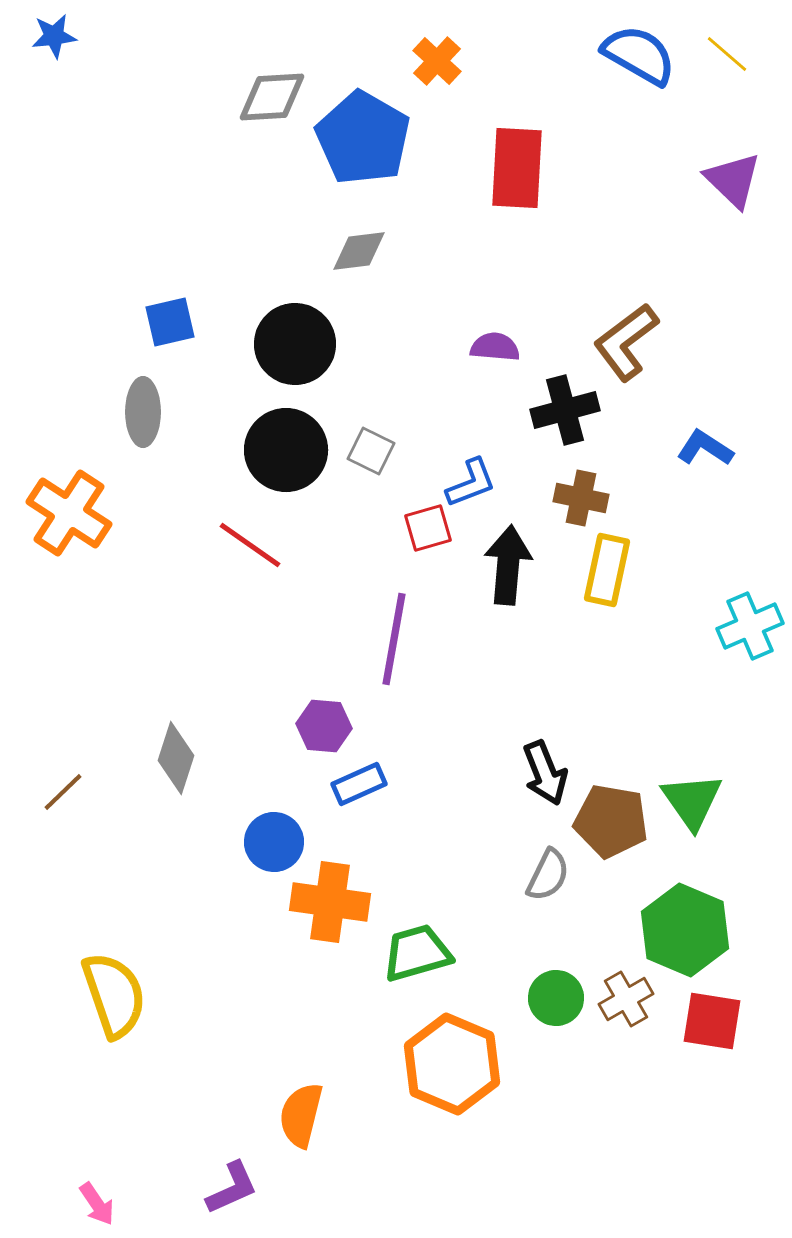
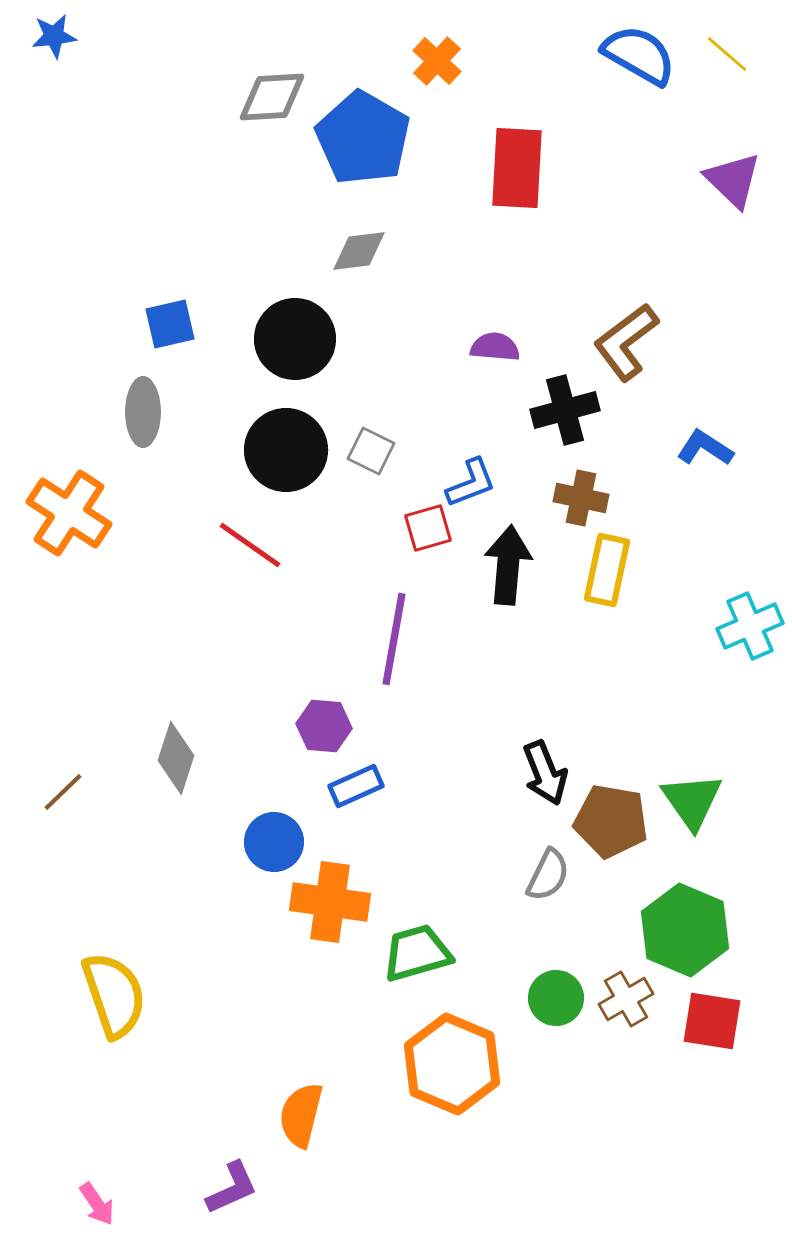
blue square at (170, 322): moved 2 px down
black circle at (295, 344): moved 5 px up
blue rectangle at (359, 784): moved 3 px left, 2 px down
